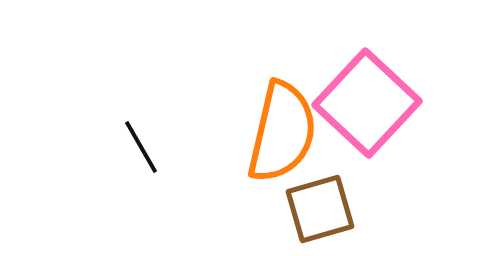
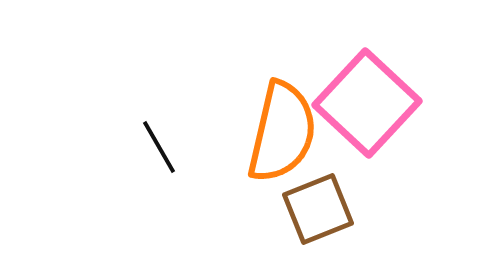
black line: moved 18 px right
brown square: moved 2 px left; rotated 6 degrees counterclockwise
